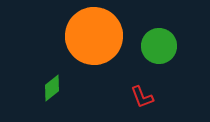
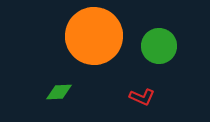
green diamond: moved 7 px right, 4 px down; rotated 36 degrees clockwise
red L-shape: rotated 45 degrees counterclockwise
